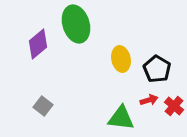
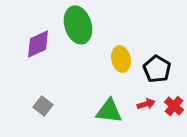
green ellipse: moved 2 px right, 1 px down
purple diamond: rotated 16 degrees clockwise
red arrow: moved 3 px left, 4 px down
green triangle: moved 12 px left, 7 px up
